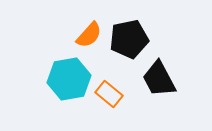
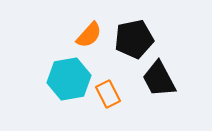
black pentagon: moved 5 px right
orange rectangle: moved 1 px left; rotated 24 degrees clockwise
